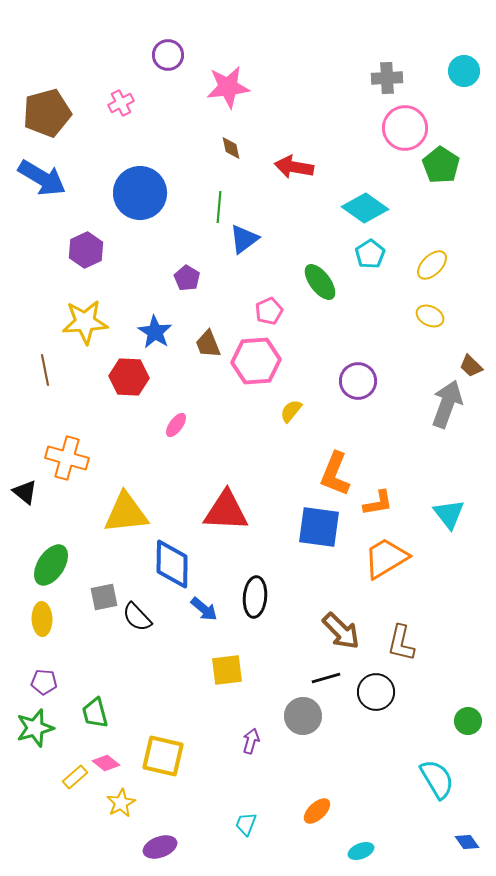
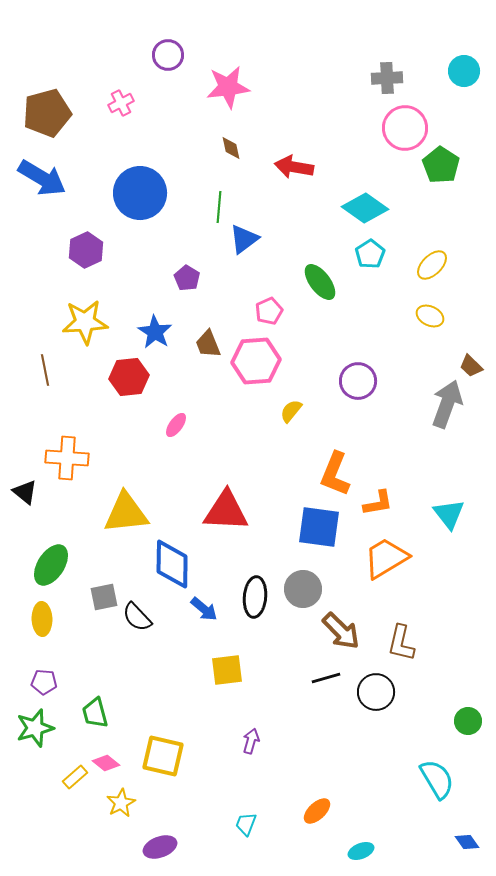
red hexagon at (129, 377): rotated 9 degrees counterclockwise
orange cross at (67, 458): rotated 12 degrees counterclockwise
gray circle at (303, 716): moved 127 px up
